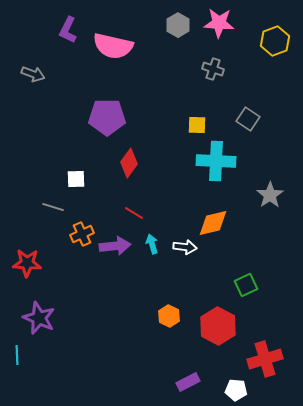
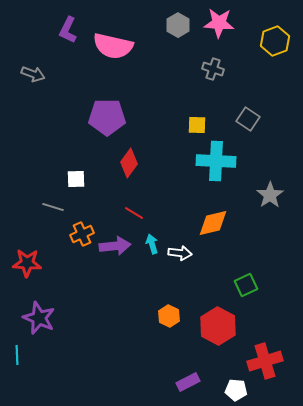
white arrow: moved 5 px left, 6 px down
red cross: moved 2 px down
